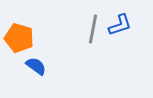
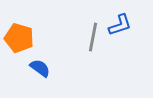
gray line: moved 8 px down
blue semicircle: moved 4 px right, 2 px down
